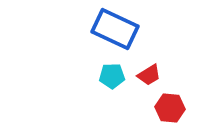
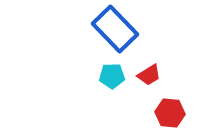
blue rectangle: rotated 21 degrees clockwise
red hexagon: moved 5 px down
